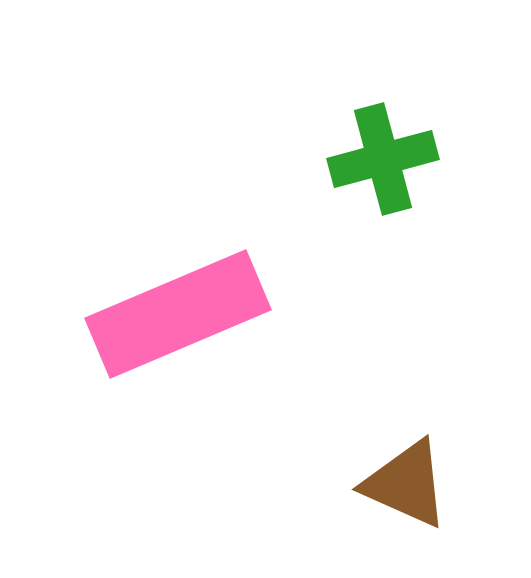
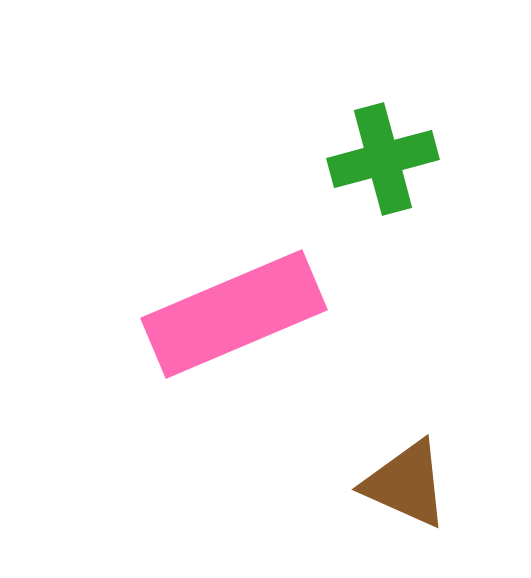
pink rectangle: moved 56 px right
